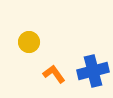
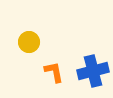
orange L-shape: moved 2 px up; rotated 25 degrees clockwise
